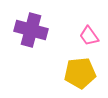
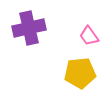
purple cross: moved 2 px left, 2 px up; rotated 28 degrees counterclockwise
